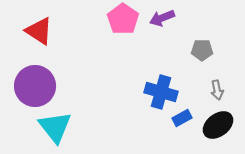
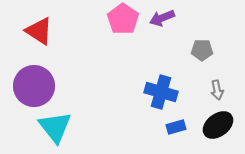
purple circle: moved 1 px left
blue rectangle: moved 6 px left, 9 px down; rotated 12 degrees clockwise
